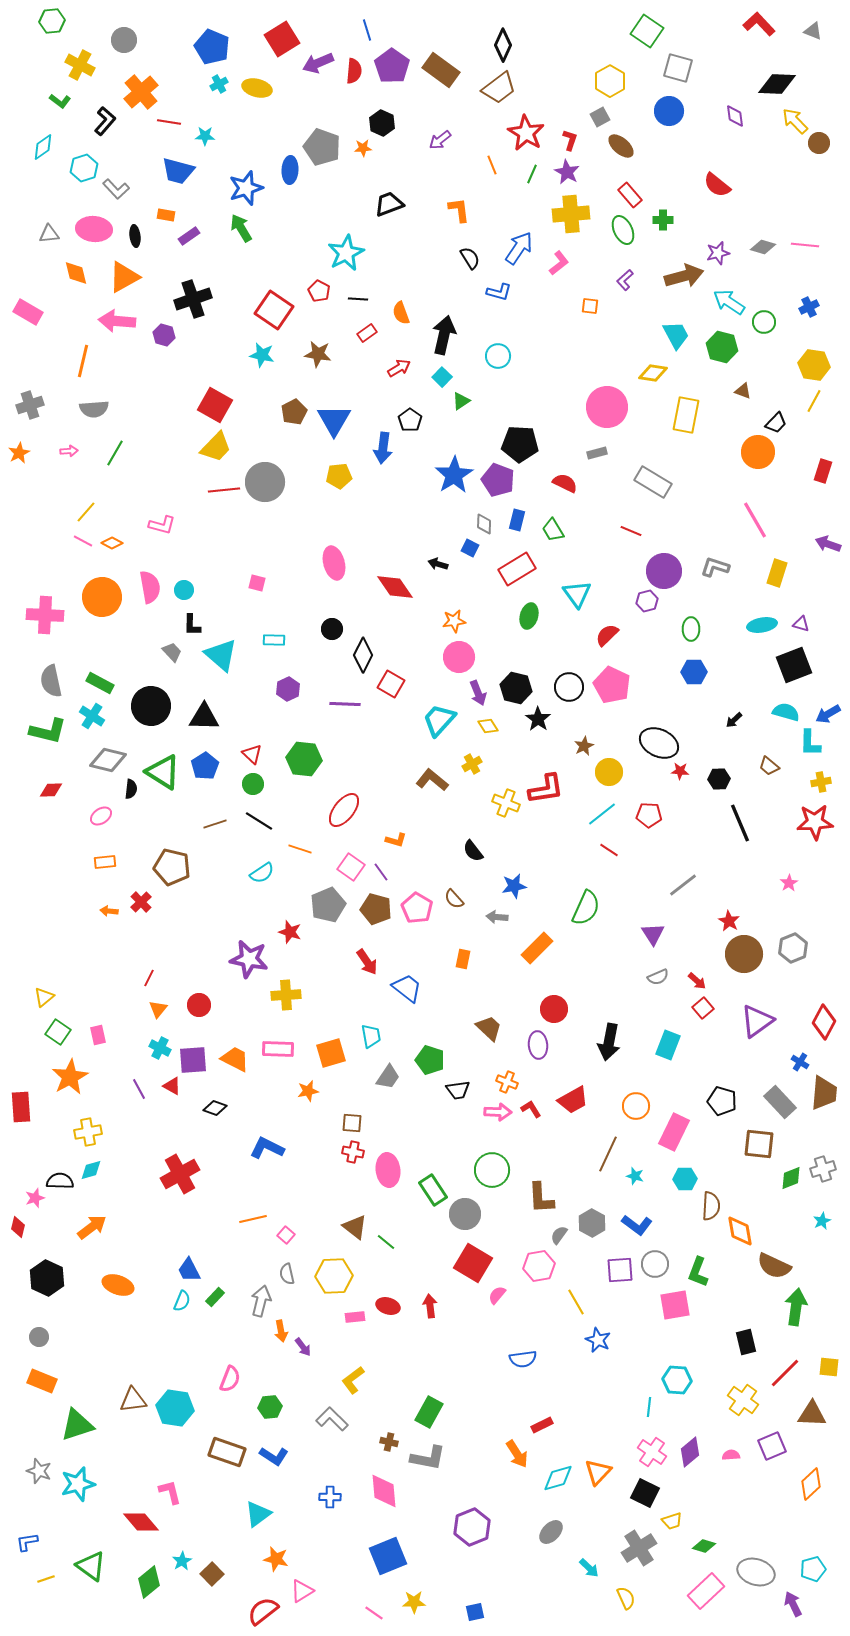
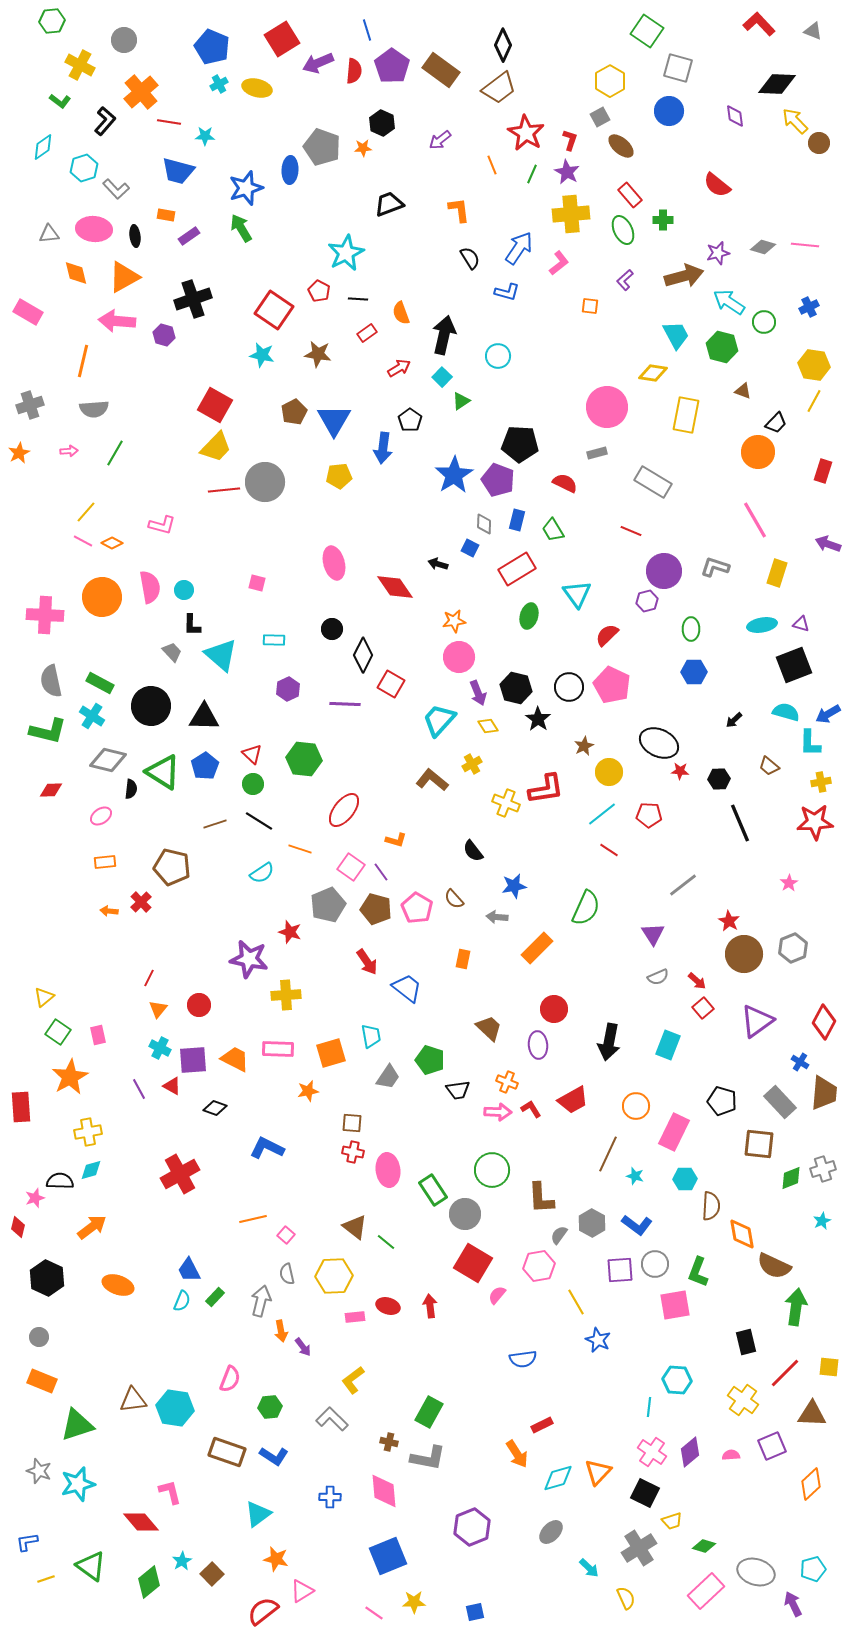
blue L-shape at (499, 292): moved 8 px right
orange diamond at (740, 1231): moved 2 px right, 3 px down
